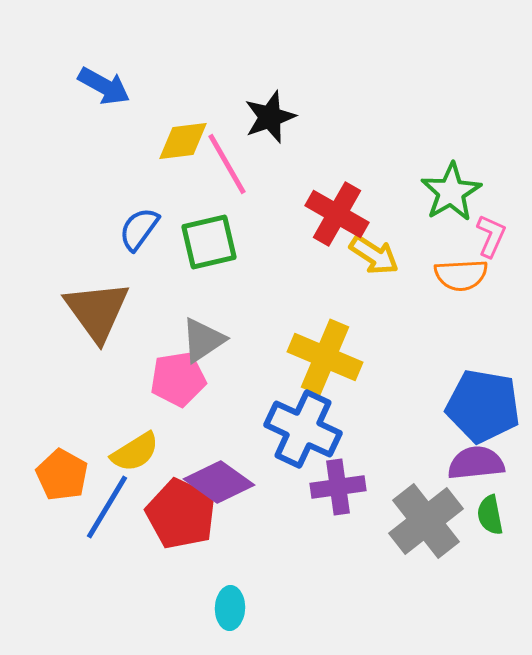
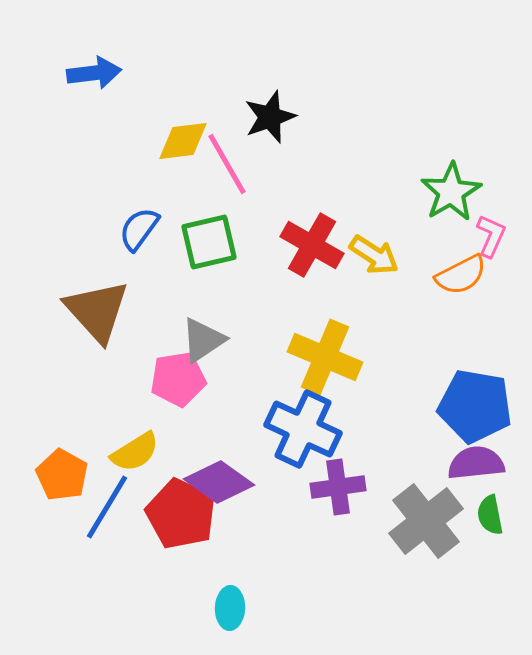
blue arrow: moved 10 px left, 13 px up; rotated 36 degrees counterclockwise
red cross: moved 25 px left, 31 px down
orange semicircle: rotated 24 degrees counterclockwise
brown triangle: rotated 6 degrees counterclockwise
blue pentagon: moved 8 px left
